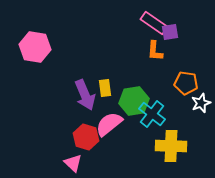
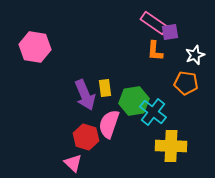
white star: moved 6 px left, 48 px up
cyan cross: moved 1 px right, 2 px up
pink semicircle: rotated 32 degrees counterclockwise
